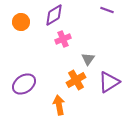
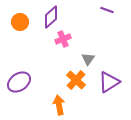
purple diamond: moved 3 px left, 2 px down; rotated 10 degrees counterclockwise
orange circle: moved 1 px left
orange cross: rotated 18 degrees counterclockwise
purple ellipse: moved 5 px left, 2 px up
